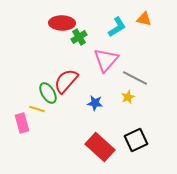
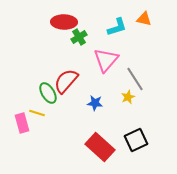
red ellipse: moved 2 px right, 1 px up
cyan L-shape: rotated 15 degrees clockwise
gray line: moved 1 px down; rotated 30 degrees clockwise
yellow line: moved 4 px down
